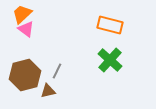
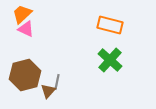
pink triangle: rotated 12 degrees counterclockwise
gray line: moved 11 px down; rotated 14 degrees counterclockwise
brown triangle: rotated 35 degrees counterclockwise
